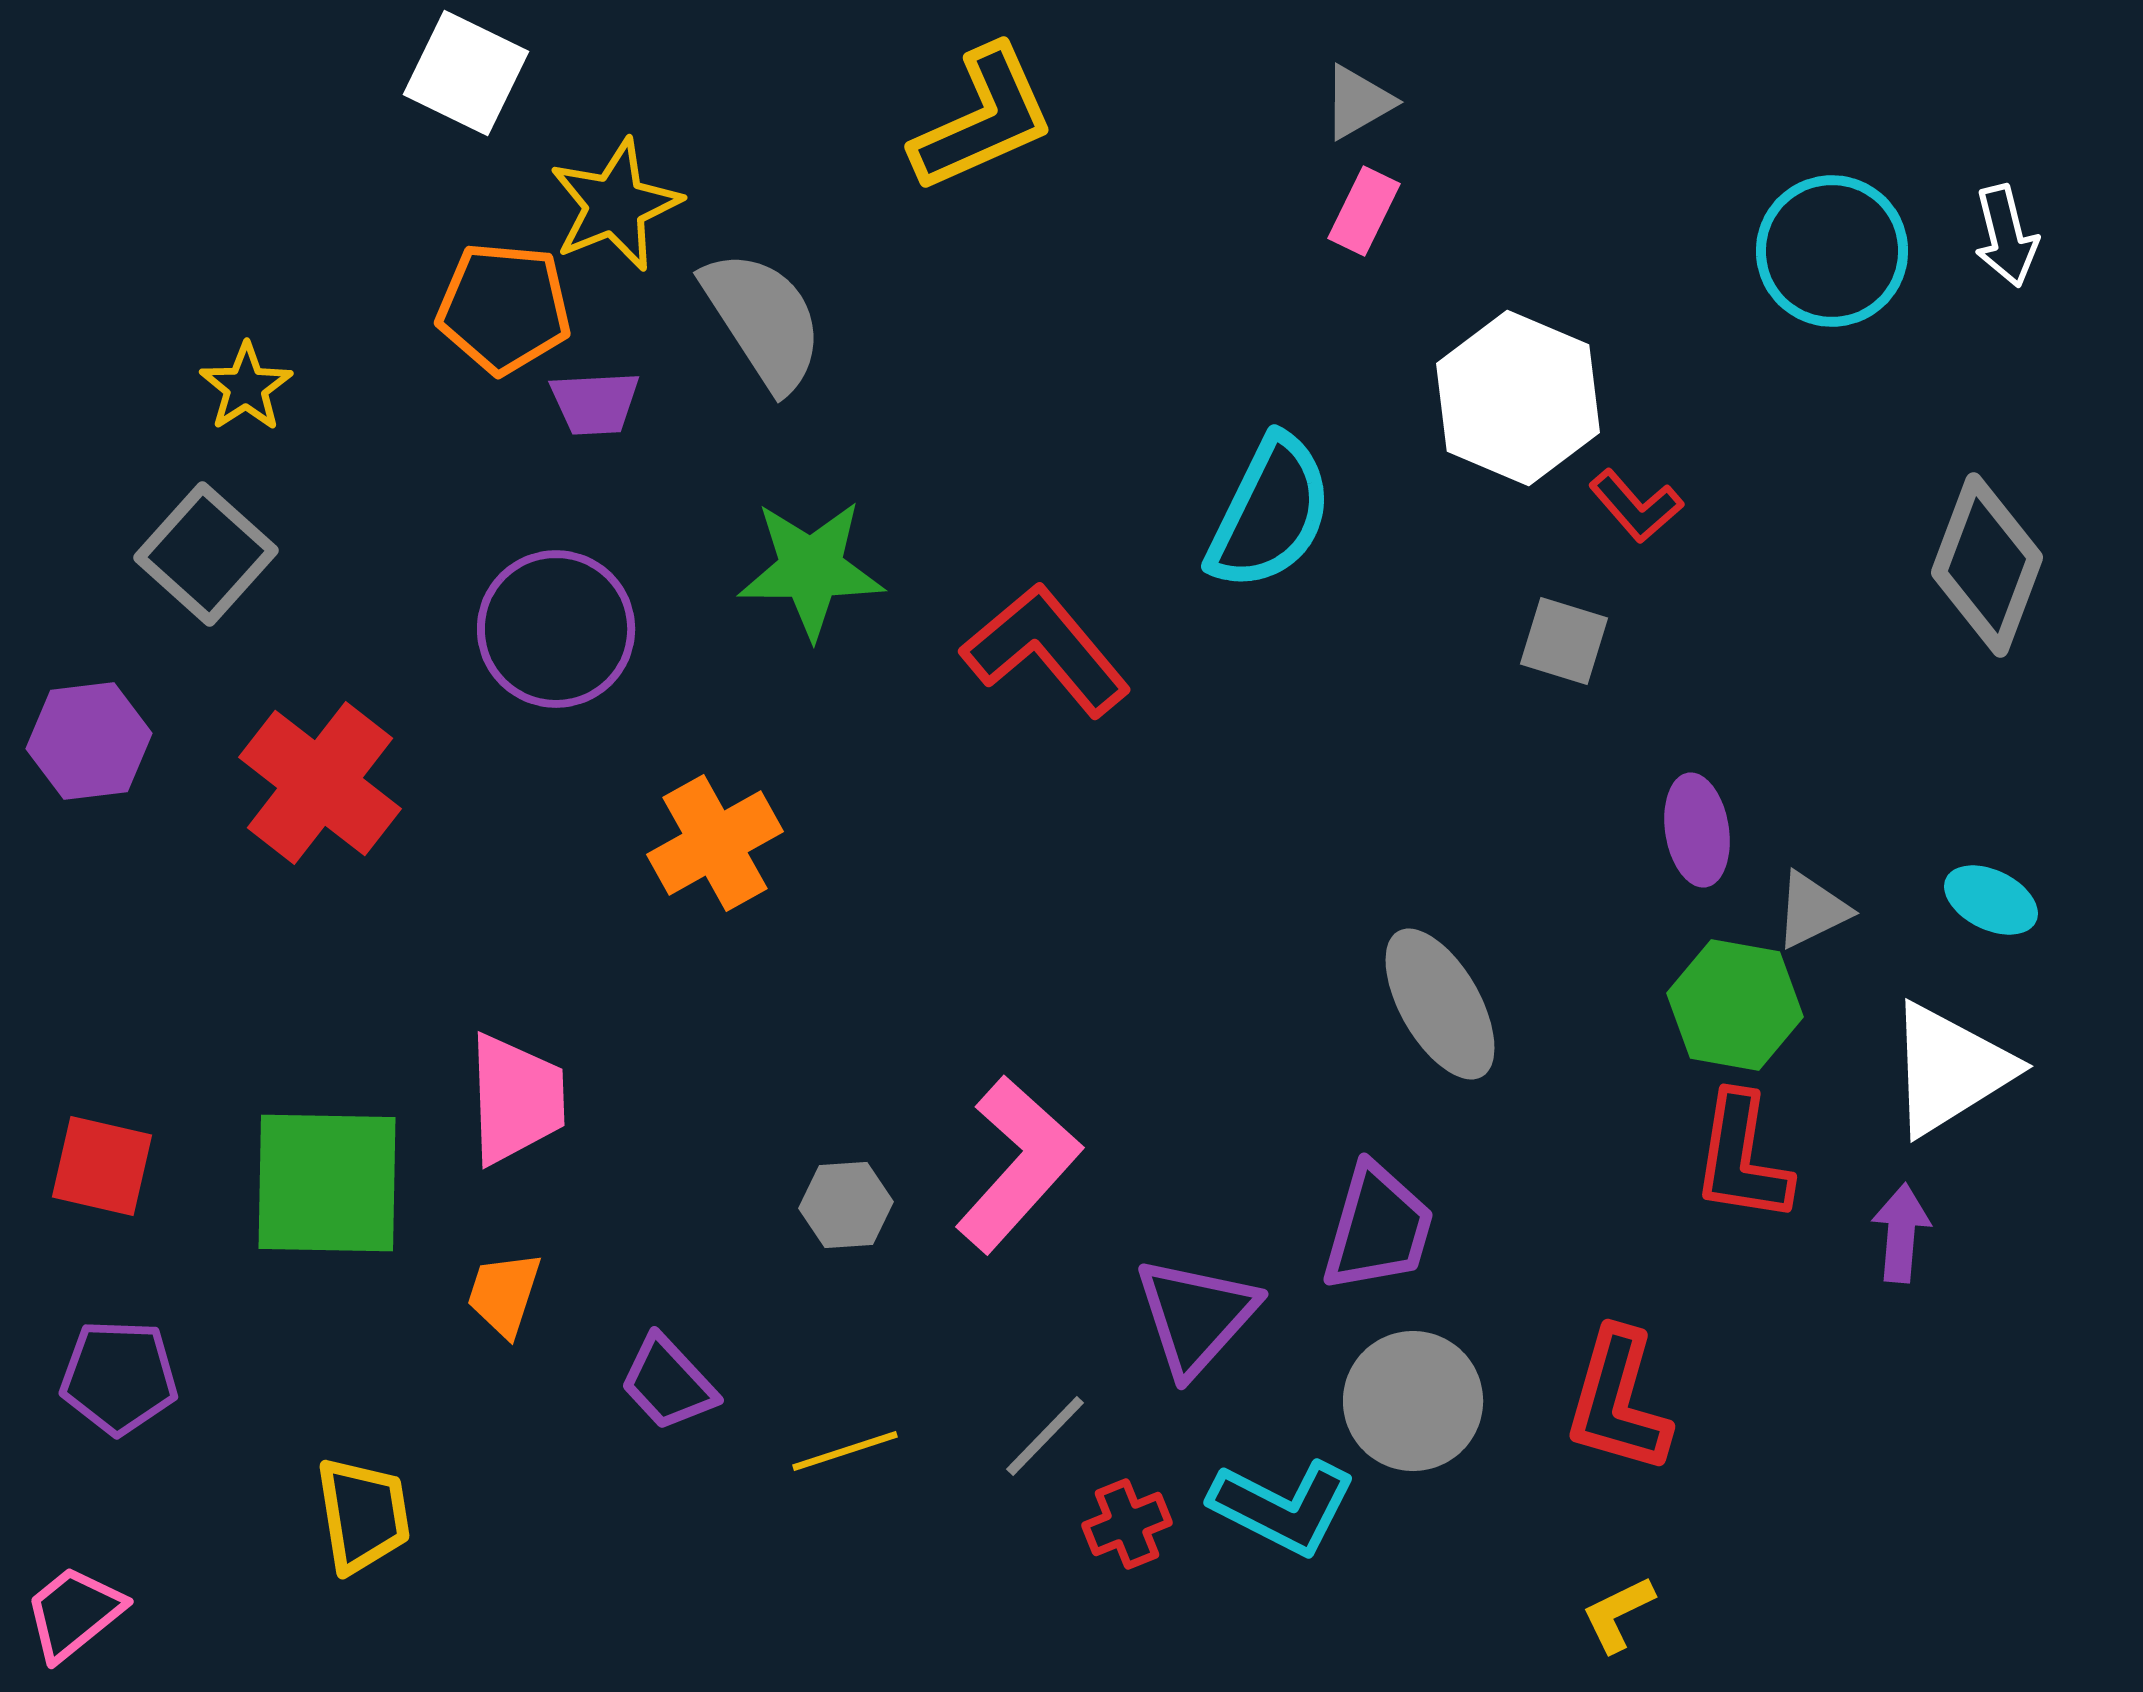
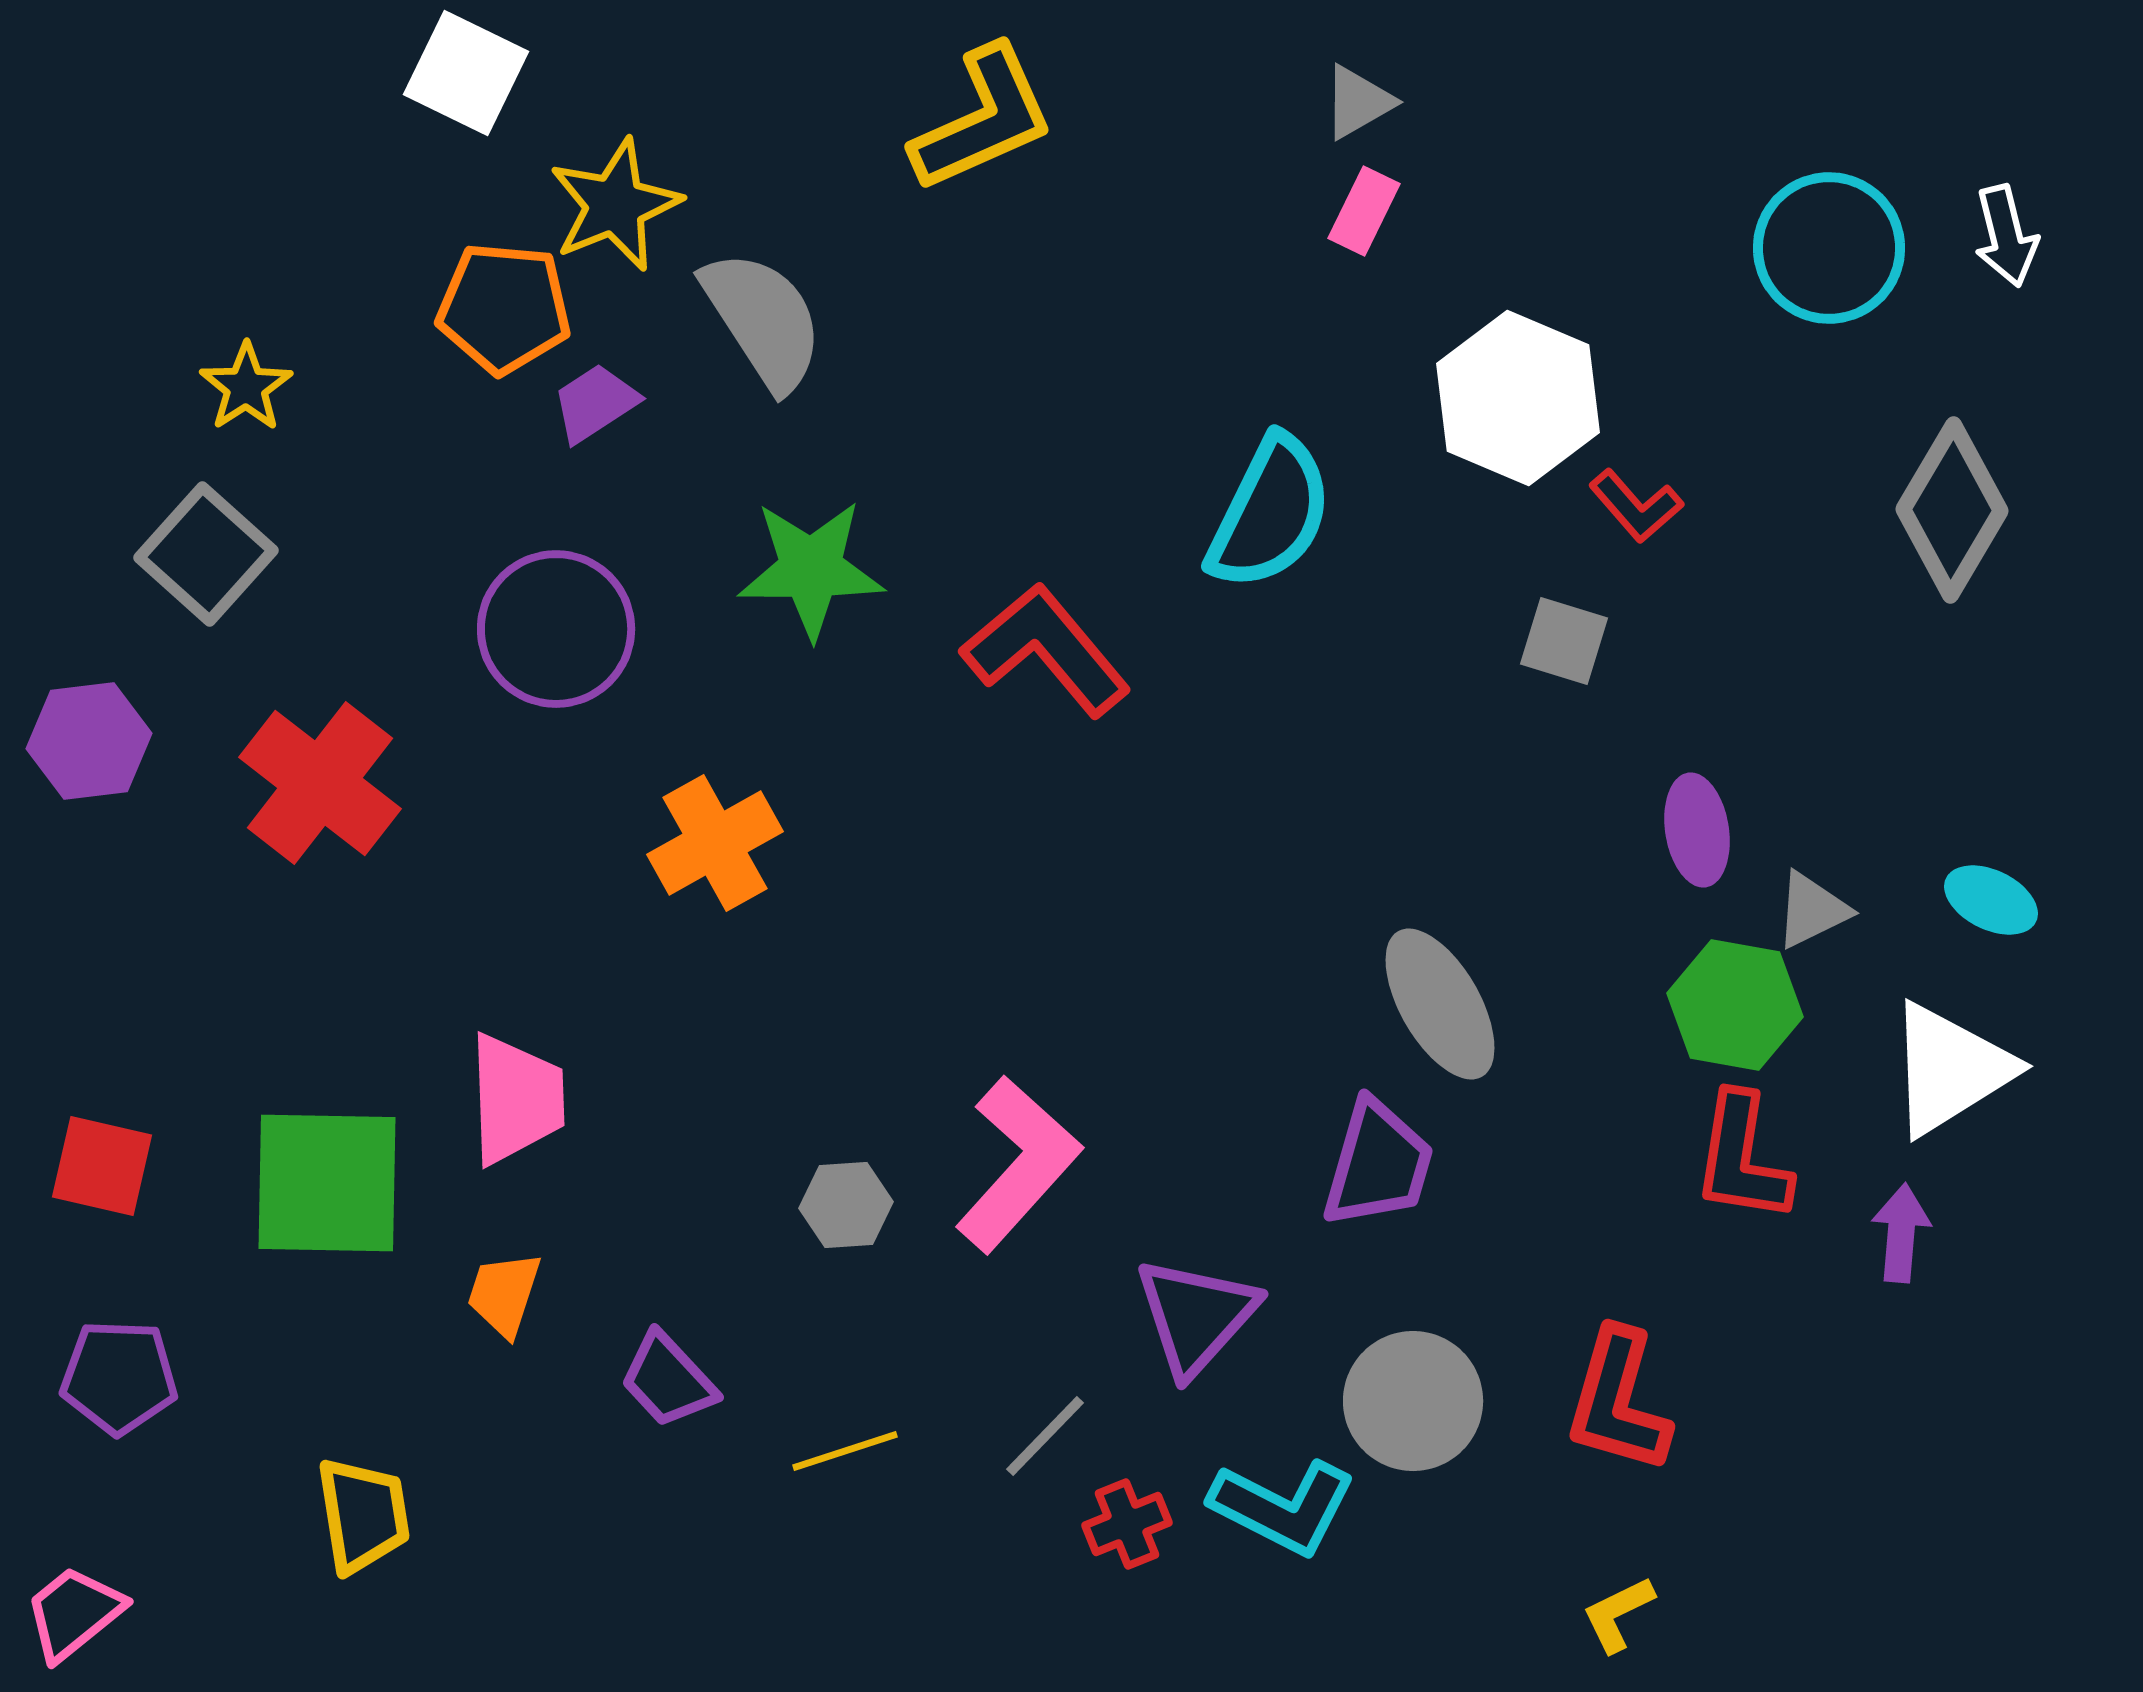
cyan circle at (1832, 251): moved 3 px left, 3 px up
purple trapezoid at (595, 403): rotated 150 degrees clockwise
gray diamond at (1987, 565): moved 35 px left, 55 px up; rotated 10 degrees clockwise
purple trapezoid at (1378, 1228): moved 64 px up
purple trapezoid at (668, 1383): moved 3 px up
